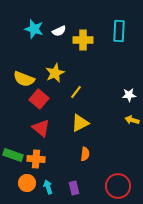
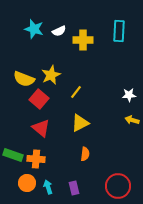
yellow star: moved 4 px left, 2 px down
